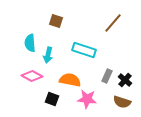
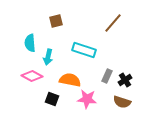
brown square: rotated 32 degrees counterclockwise
cyan arrow: moved 2 px down
black cross: rotated 16 degrees clockwise
